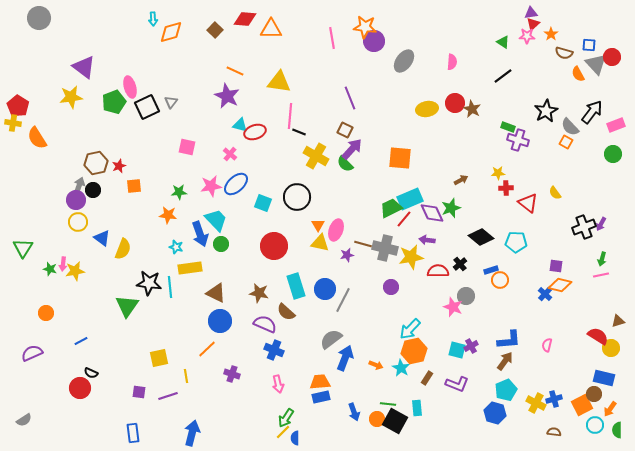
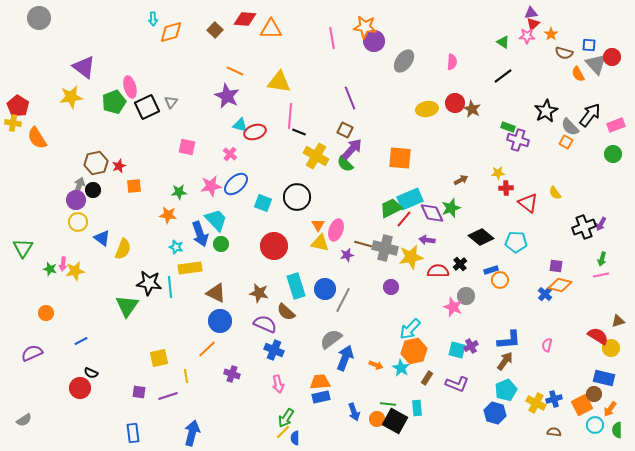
black arrow at (592, 112): moved 2 px left, 3 px down
